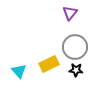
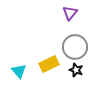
black star: rotated 16 degrees clockwise
